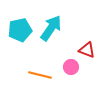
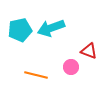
cyan arrow: rotated 144 degrees counterclockwise
red triangle: moved 2 px right, 1 px down
orange line: moved 4 px left
